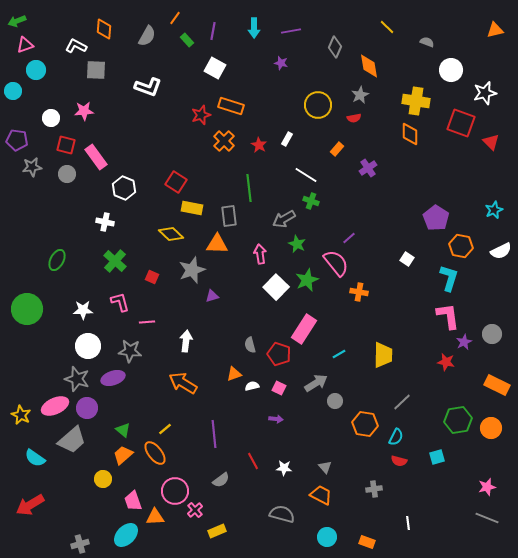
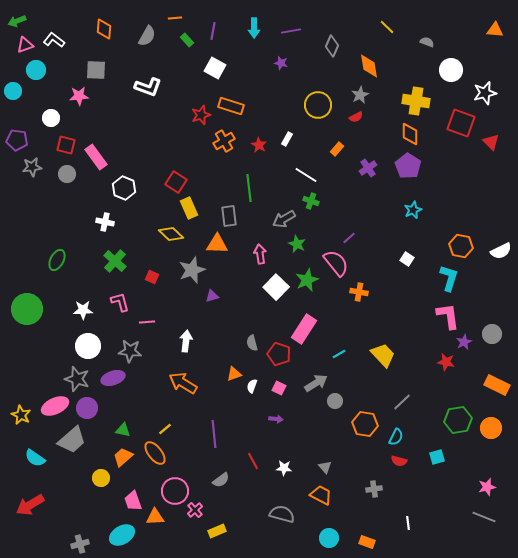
orange line at (175, 18): rotated 48 degrees clockwise
orange triangle at (495, 30): rotated 18 degrees clockwise
white L-shape at (76, 46): moved 22 px left, 6 px up; rotated 10 degrees clockwise
gray diamond at (335, 47): moved 3 px left, 1 px up
pink star at (84, 111): moved 5 px left, 15 px up
red semicircle at (354, 118): moved 2 px right, 1 px up; rotated 16 degrees counterclockwise
orange cross at (224, 141): rotated 15 degrees clockwise
yellow rectangle at (192, 208): moved 3 px left; rotated 55 degrees clockwise
cyan star at (494, 210): moved 81 px left
purple pentagon at (436, 218): moved 28 px left, 52 px up
gray semicircle at (250, 345): moved 2 px right, 2 px up
yellow trapezoid at (383, 355): rotated 44 degrees counterclockwise
white semicircle at (252, 386): rotated 56 degrees counterclockwise
green triangle at (123, 430): rotated 28 degrees counterclockwise
orange trapezoid at (123, 455): moved 2 px down
yellow circle at (103, 479): moved 2 px left, 1 px up
gray line at (487, 518): moved 3 px left, 1 px up
cyan ellipse at (126, 535): moved 4 px left; rotated 15 degrees clockwise
cyan circle at (327, 537): moved 2 px right, 1 px down
